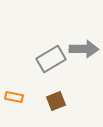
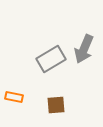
gray arrow: rotated 112 degrees clockwise
brown square: moved 4 px down; rotated 18 degrees clockwise
